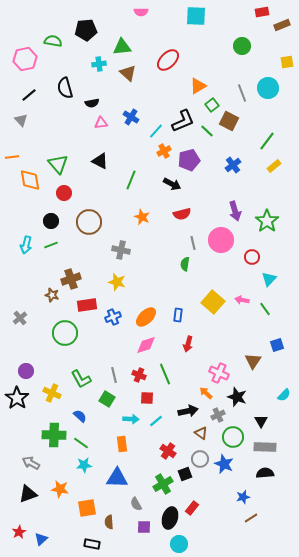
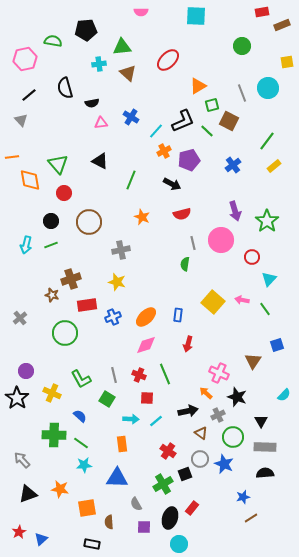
green square at (212, 105): rotated 24 degrees clockwise
gray cross at (121, 250): rotated 24 degrees counterclockwise
gray arrow at (31, 463): moved 9 px left, 3 px up; rotated 18 degrees clockwise
